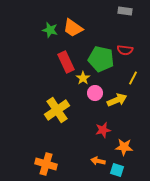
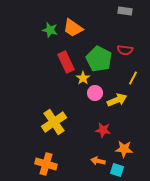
green pentagon: moved 2 px left; rotated 15 degrees clockwise
yellow cross: moved 3 px left, 12 px down
red star: rotated 21 degrees clockwise
orange star: moved 2 px down
